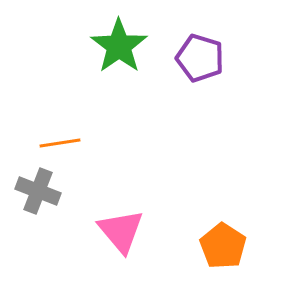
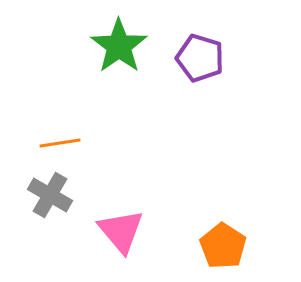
gray cross: moved 12 px right, 4 px down; rotated 9 degrees clockwise
